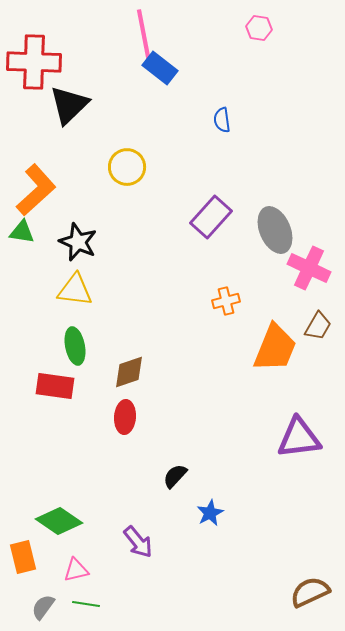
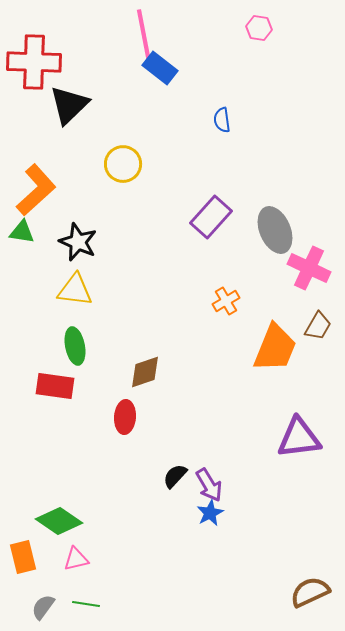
yellow circle: moved 4 px left, 3 px up
orange cross: rotated 16 degrees counterclockwise
brown diamond: moved 16 px right
purple arrow: moved 71 px right, 57 px up; rotated 8 degrees clockwise
pink triangle: moved 11 px up
